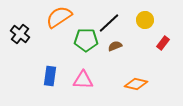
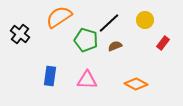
green pentagon: rotated 15 degrees clockwise
pink triangle: moved 4 px right
orange diamond: rotated 15 degrees clockwise
